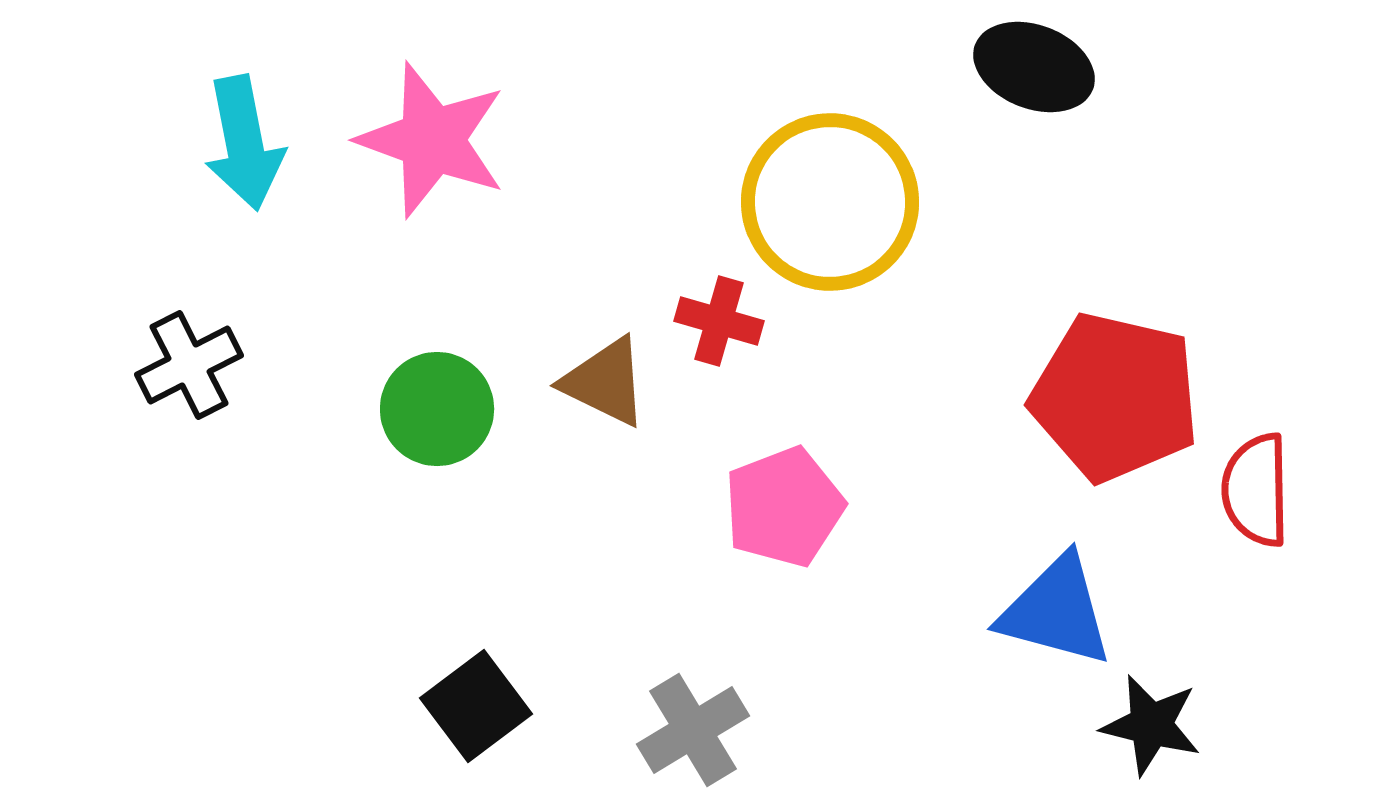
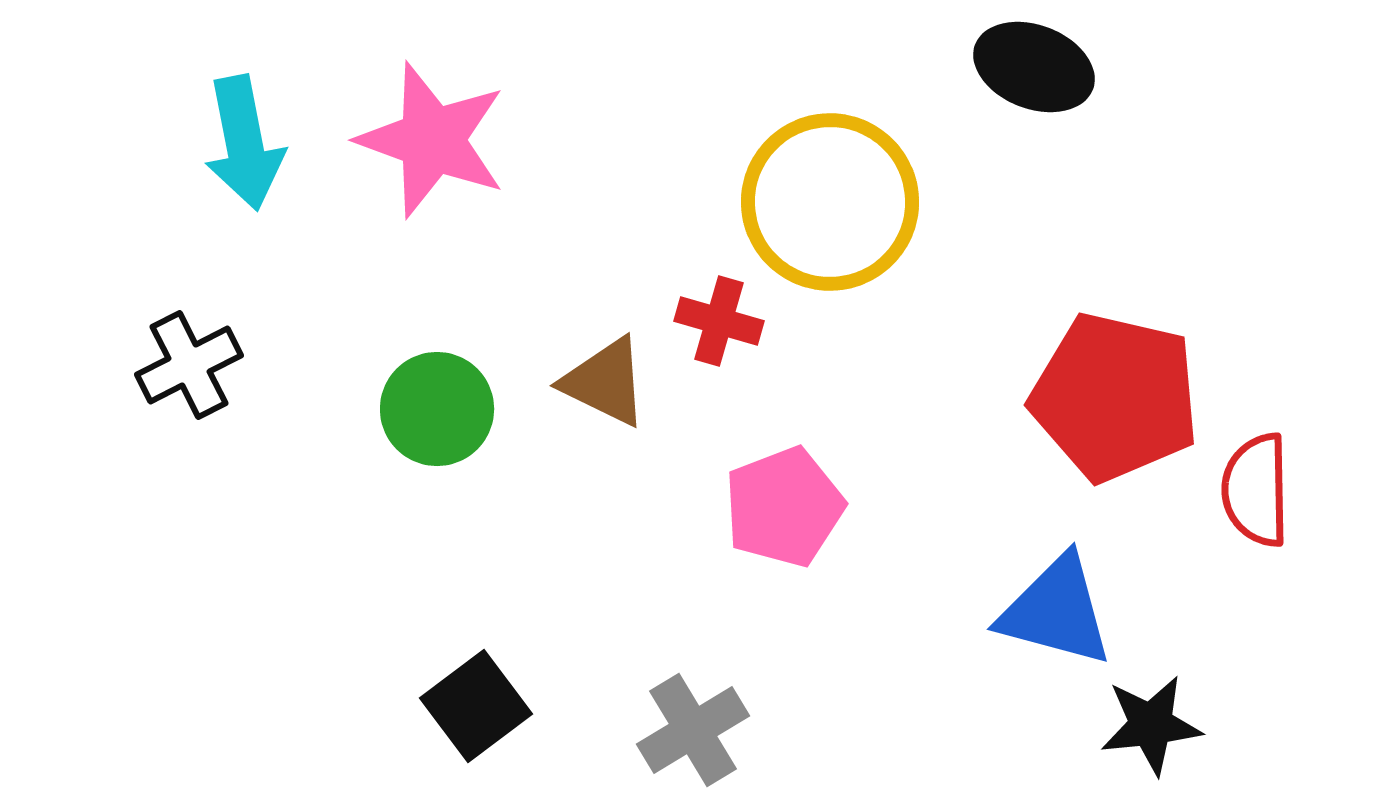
black star: rotated 20 degrees counterclockwise
